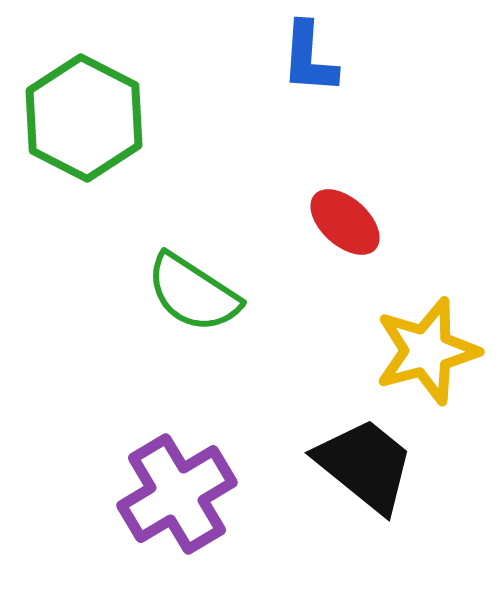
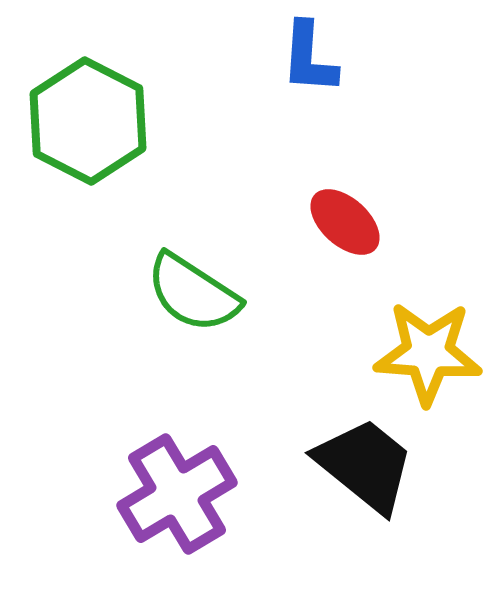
green hexagon: moved 4 px right, 3 px down
yellow star: moved 1 px right, 2 px down; rotated 19 degrees clockwise
